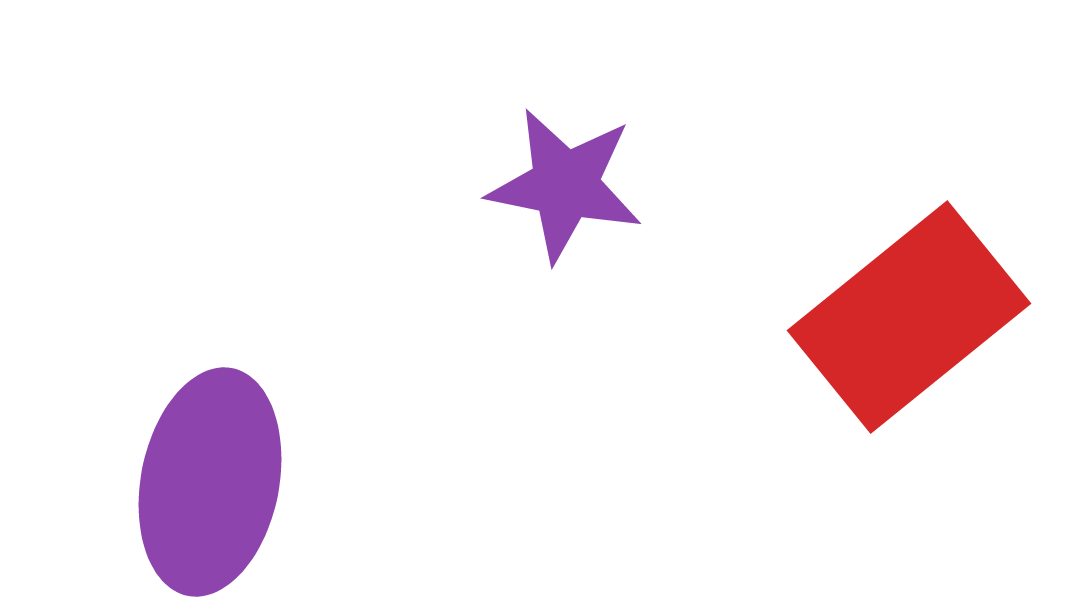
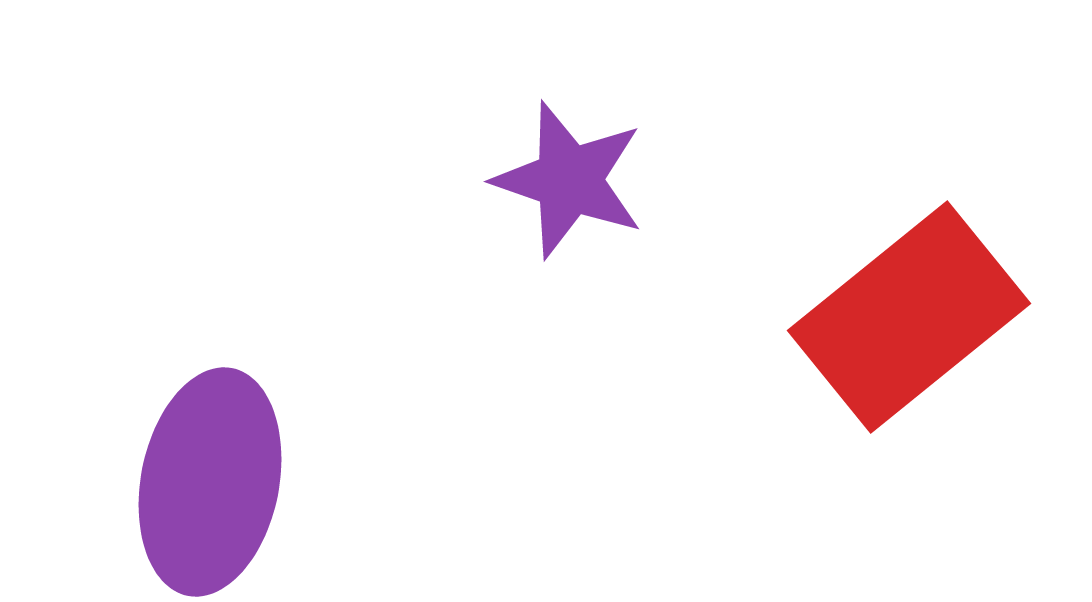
purple star: moved 4 px right, 5 px up; rotated 8 degrees clockwise
